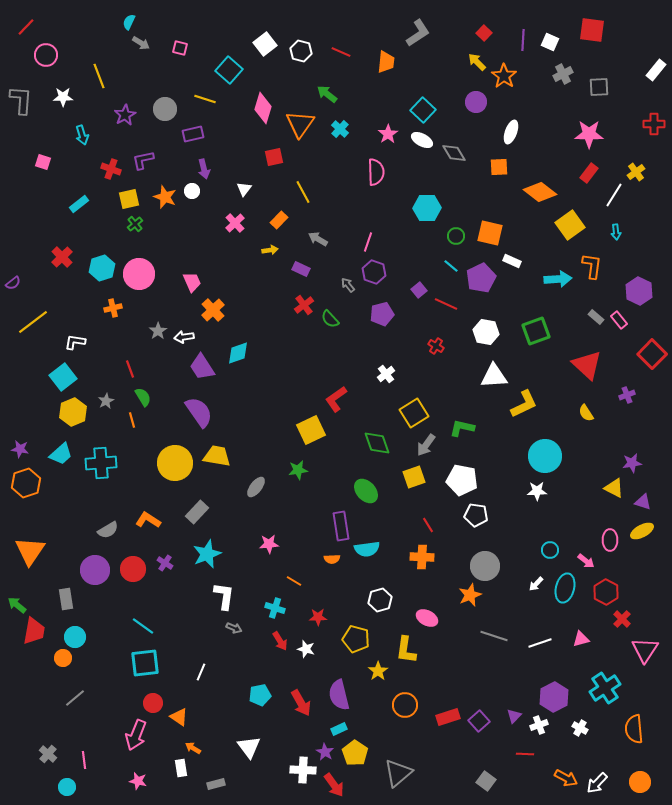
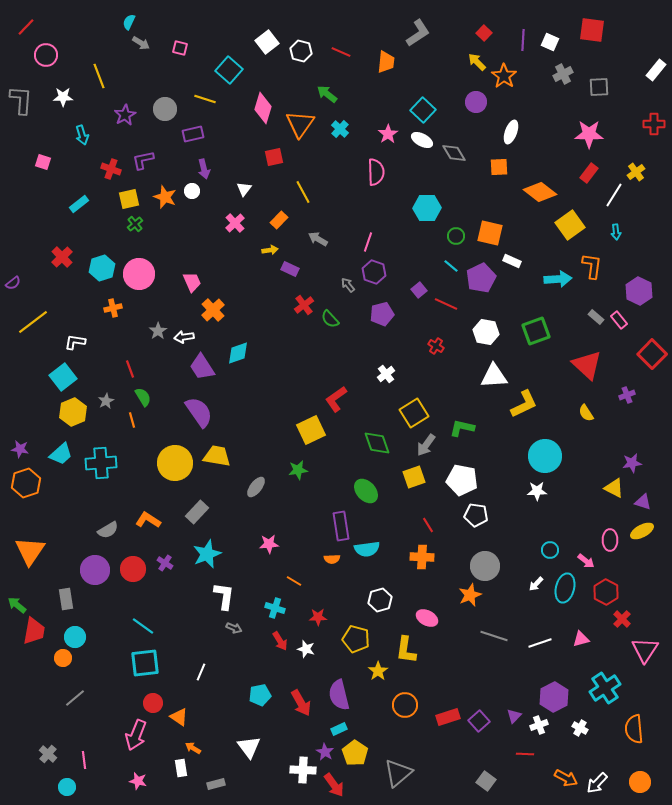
white square at (265, 44): moved 2 px right, 2 px up
purple rectangle at (301, 269): moved 11 px left
